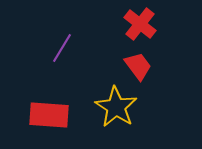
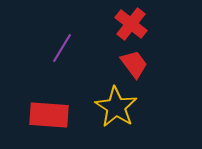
red cross: moved 9 px left
red trapezoid: moved 4 px left, 2 px up
